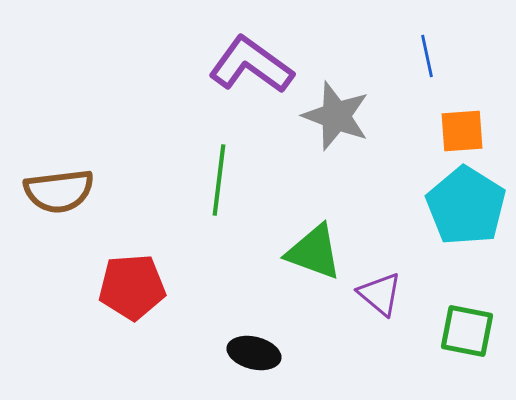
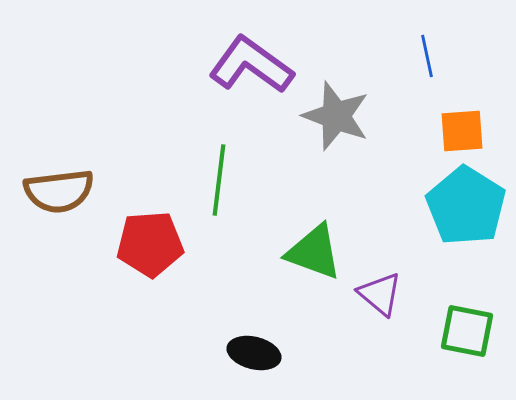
red pentagon: moved 18 px right, 43 px up
